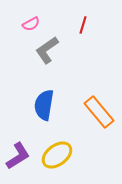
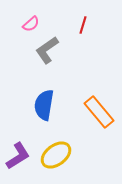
pink semicircle: rotated 12 degrees counterclockwise
yellow ellipse: moved 1 px left
